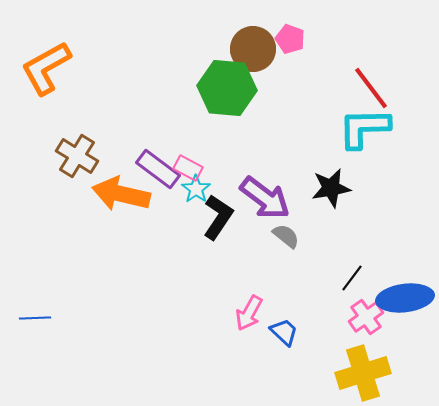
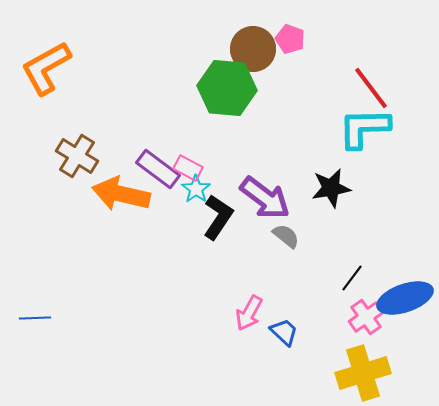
blue ellipse: rotated 12 degrees counterclockwise
